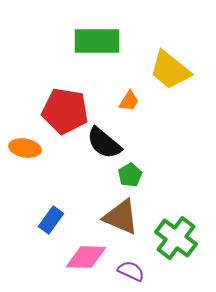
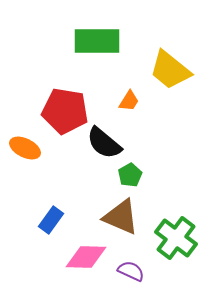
orange ellipse: rotated 16 degrees clockwise
